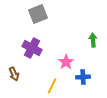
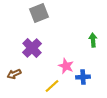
gray square: moved 1 px right, 1 px up
purple cross: rotated 18 degrees clockwise
pink star: moved 4 px down; rotated 14 degrees counterclockwise
brown arrow: rotated 88 degrees clockwise
yellow line: rotated 21 degrees clockwise
